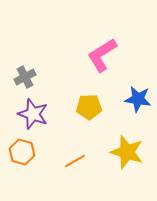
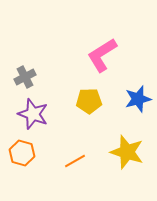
blue star: rotated 24 degrees counterclockwise
yellow pentagon: moved 6 px up
orange hexagon: moved 1 px down
